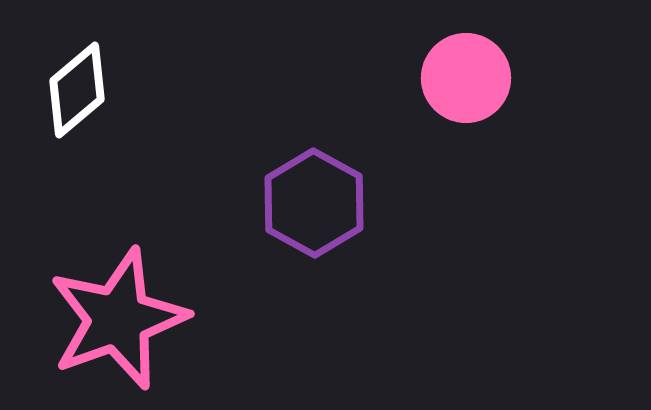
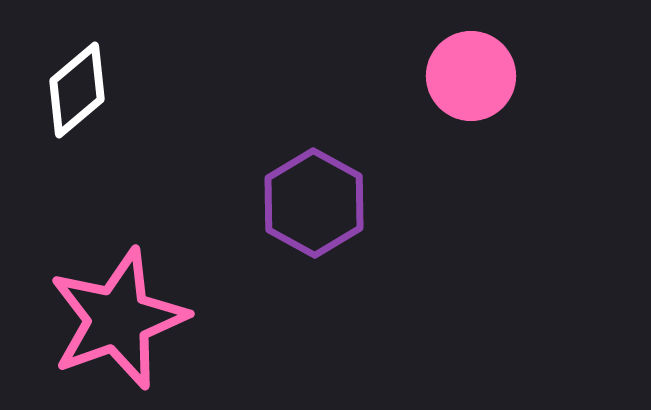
pink circle: moved 5 px right, 2 px up
